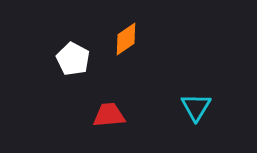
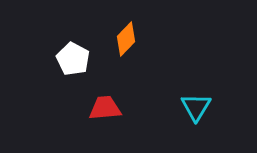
orange diamond: rotated 12 degrees counterclockwise
red trapezoid: moved 4 px left, 7 px up
